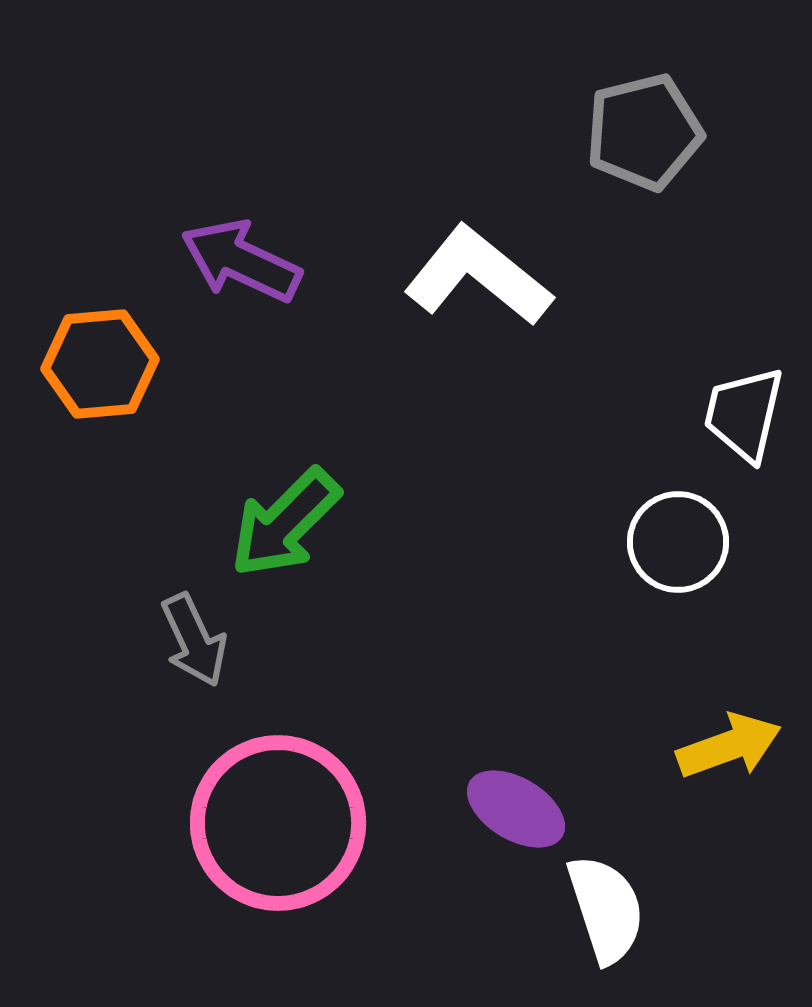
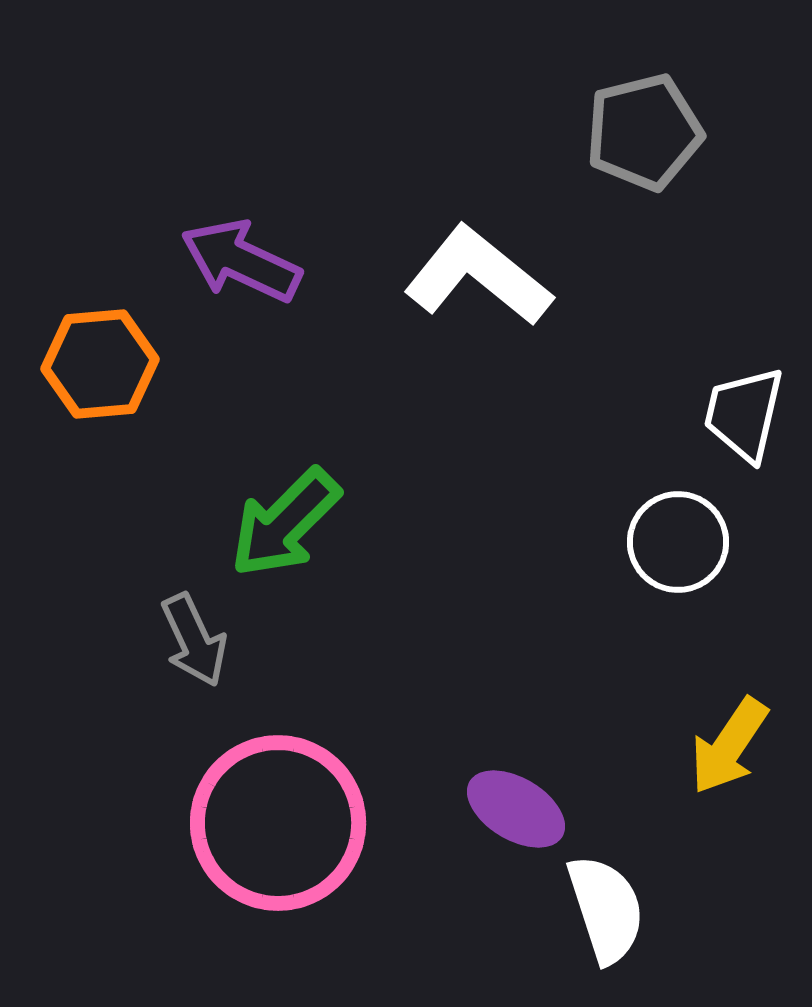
yellow arrow: rotated 144 degrees clockwise
